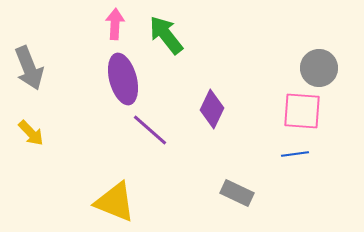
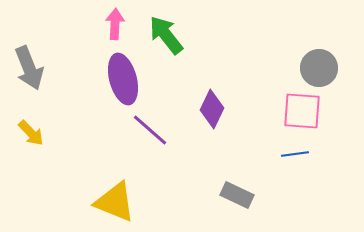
gray rectangle: moved 2 px down
